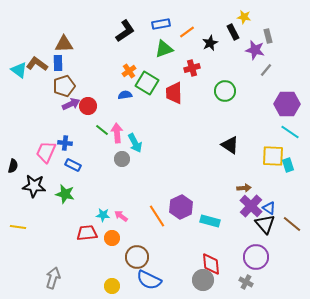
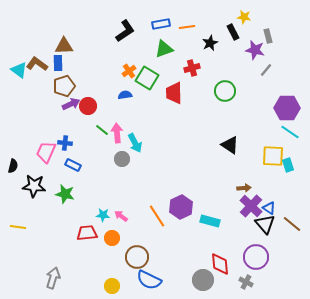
orange line at (187, 32): moved 5 px up; rotated 28 degrees clockwise
brown triangle at (64, 44): moved 2 px down
green square at (147, 83): moved 5 px up
purple hexagon at (287, 104): moved 4 px down
red diamond at (211, 264): moved 9 px right
